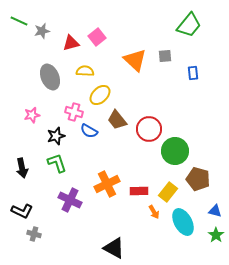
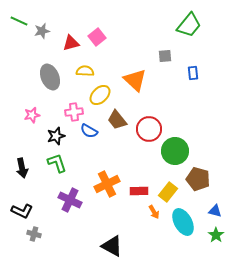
orange triangle: moved 20 px down
pink cross: rotated 24 degrees counterclockwise
black triangle: moved 2 px left, 2 px up
